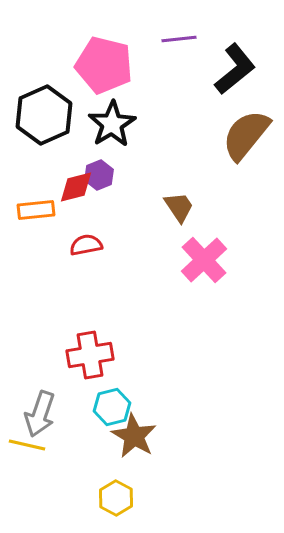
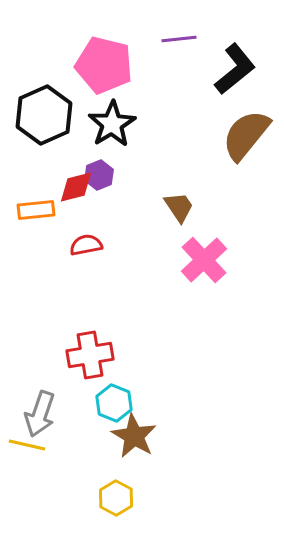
cyan hexagon: moved 2 px right, 4 px up; rotated 24 degrees counterclockwise
